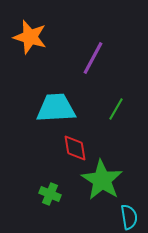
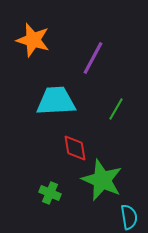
orange star: moved 3 px right, 3 px down
cyan trapezoid: moved 7 px up
green star: rotated 9 degrees counterclockwise
green cross: moved 1 px up
